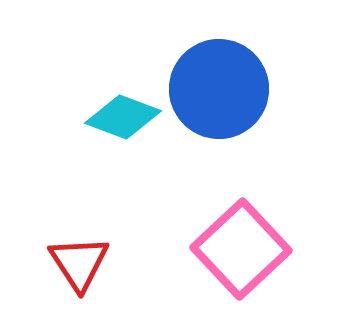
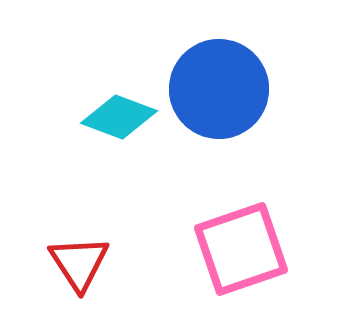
cyan diamond: moved 4 px left
pink square: rotated 24 degrees clockwise
